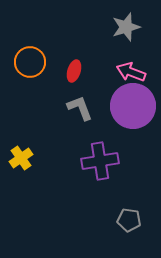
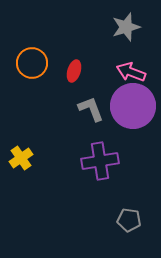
orange circle: moved 2 px right, 1 px down
gray L-shape: moved 11 px right, 1 px down
